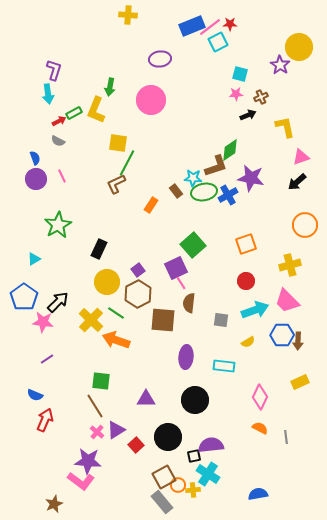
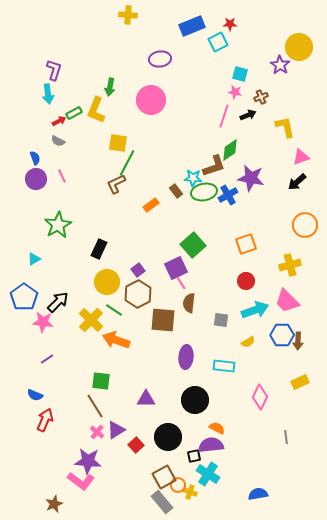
pink line at (210, 27): moved 14 px right, 89 px down; rotated 35 degrees counterclockwise
pink star at (236, 94): moved 1 px left, 2 px up; rotated 16 degrees clockwise
brown L-shape at (216, 166): moved 2 px left
orange rectangle at (151, 205): rotated 21 degrees clockwise
green line at (116, 313): moved 2 px left, 3 px up
orange semicircle at (260, 428): moved 43 px left
yellow cross at (193, 490): moved 3 px left, 2 px down; rotated 24 degrees clockwise
